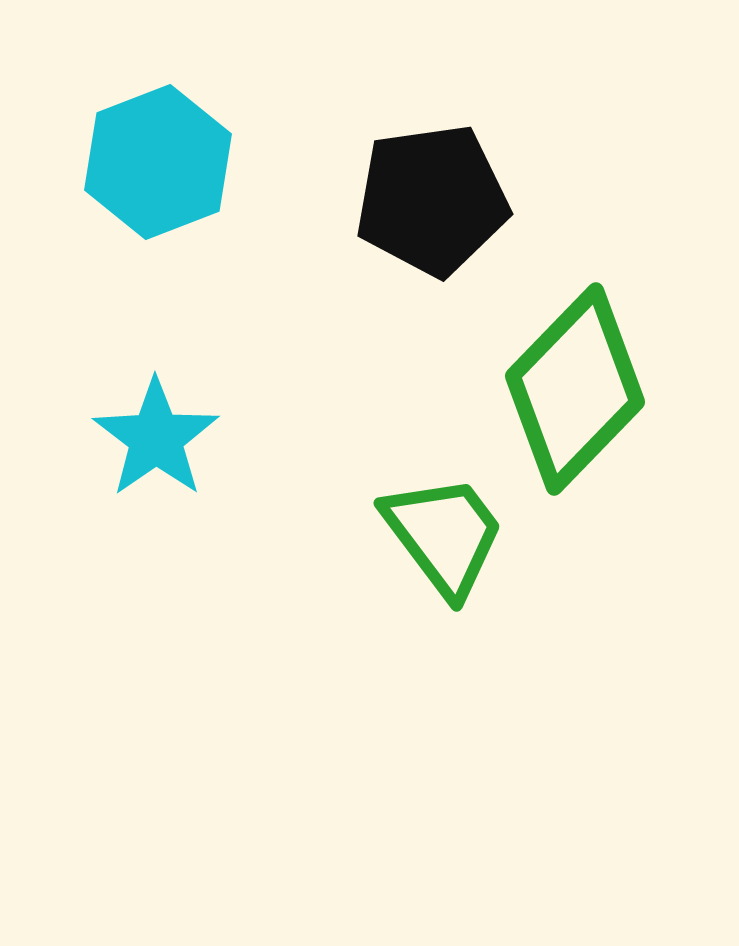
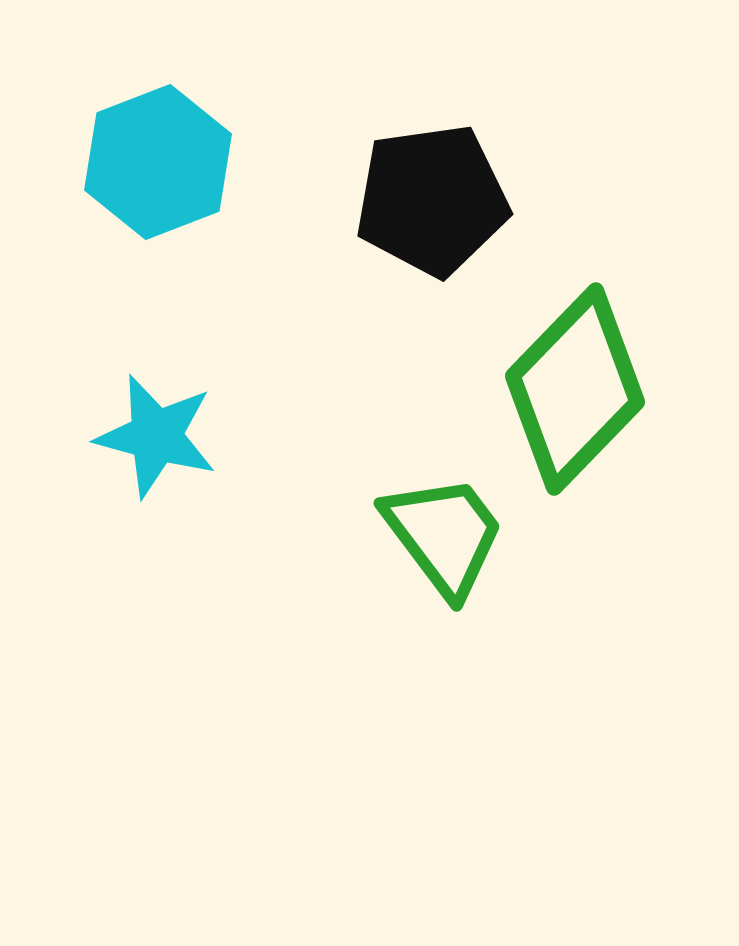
cyan star: moved 2 px up; rotated 22 degrees counterclockwise
